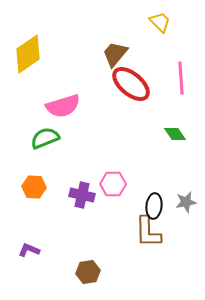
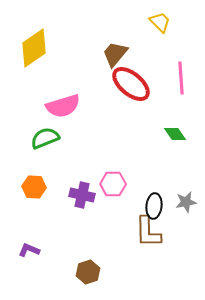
yellow diamond: moved 6 px right, 6 px up
brown hexagon: rotated 10 degrees counterclockwise
